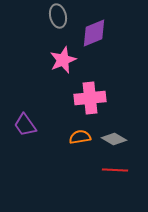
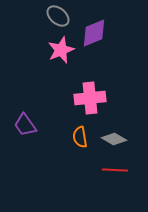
gray ellipse: rotated 35 degrees counterclockwise
pink star: moved 2 px left, 10 px up
orange semicircle: rotated 90 degrees counterclockwise
